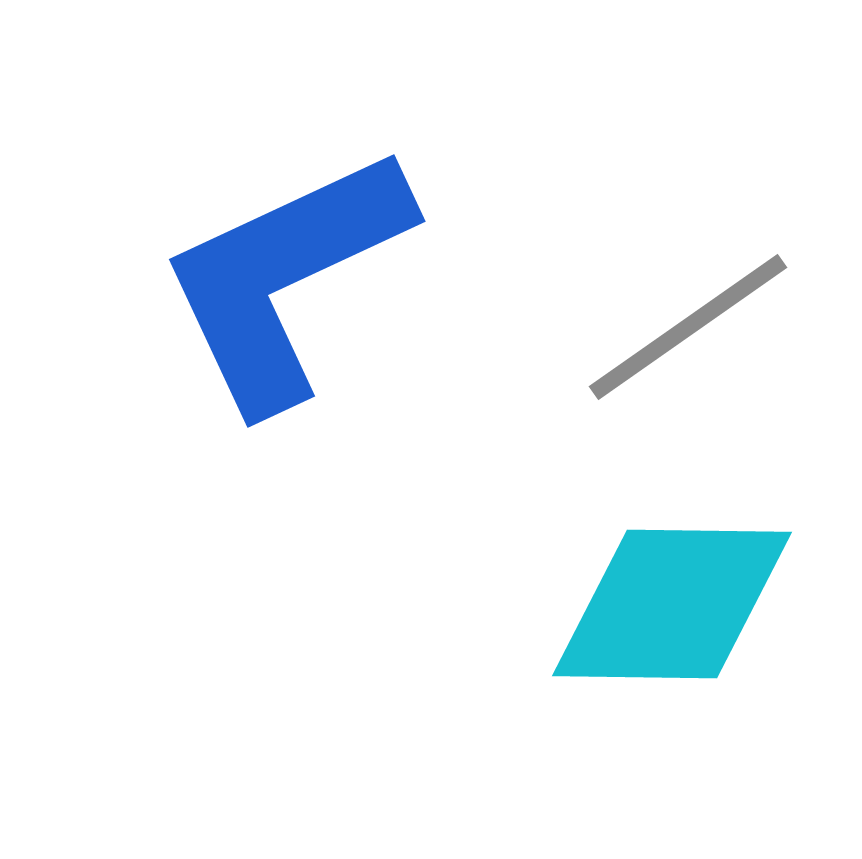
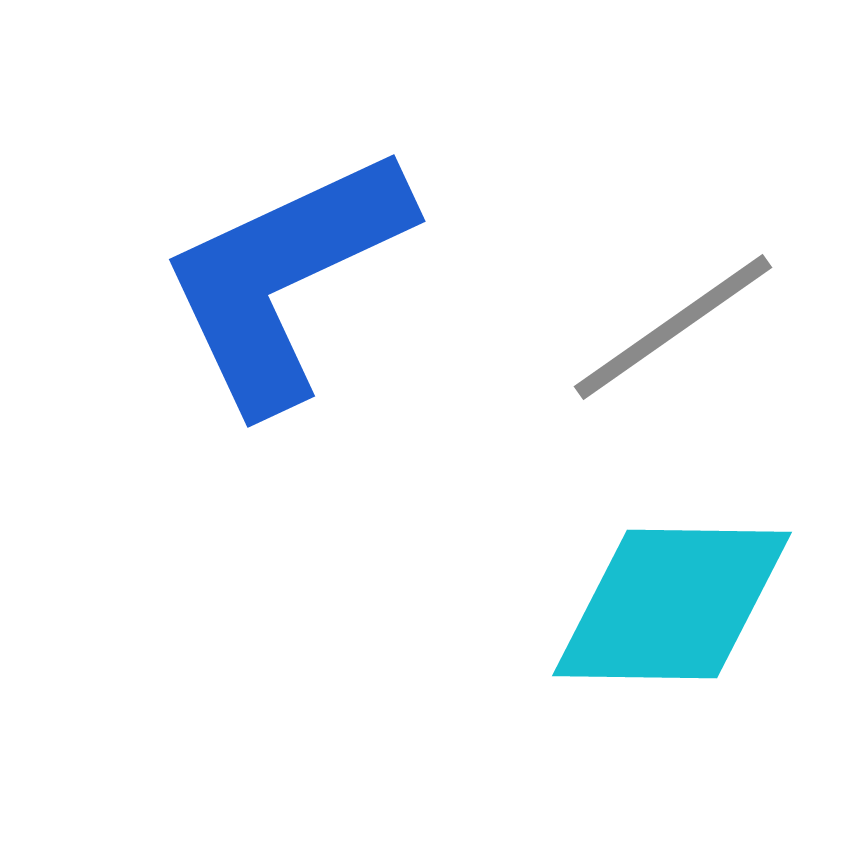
gray line: moved 15 px left
